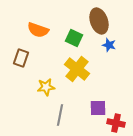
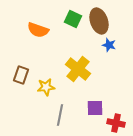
green square: moved 1 px left, 19 px up
brown rectangle: moved 17 px down
yellow cross: moved 1 px right
purple square: moved 3 px left
